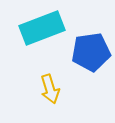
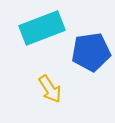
yellow arrow: rotated 16 degrees counterclockwise
